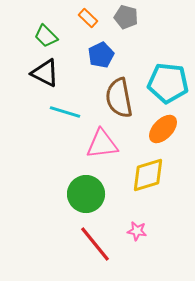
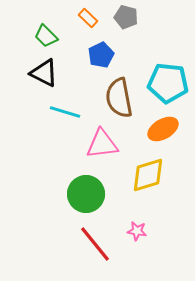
black triangle: moved 1 px left
orange ellipse: rotated 16 degrees clockwise
